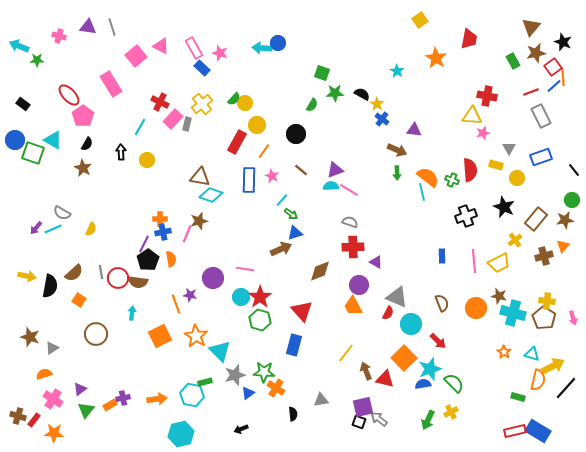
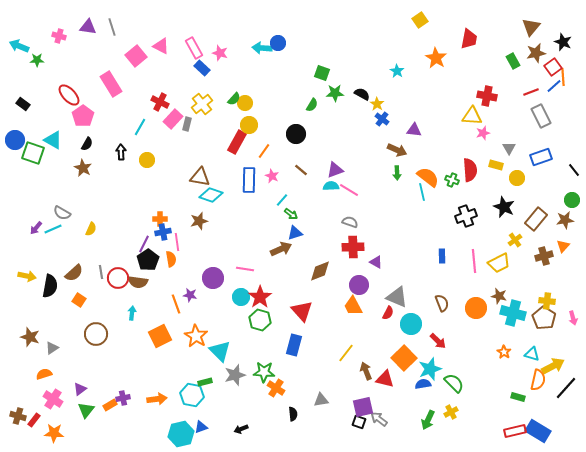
yellow circle at (257, 125): moved 8 px left
pink line at (187, 234): moved 10 px left, 8 px down; rotated 30 degrees counterclockwise
blue triangle at (248, 393): moved 47 px left, 34 px down; rotated 16 degrees clockwise
